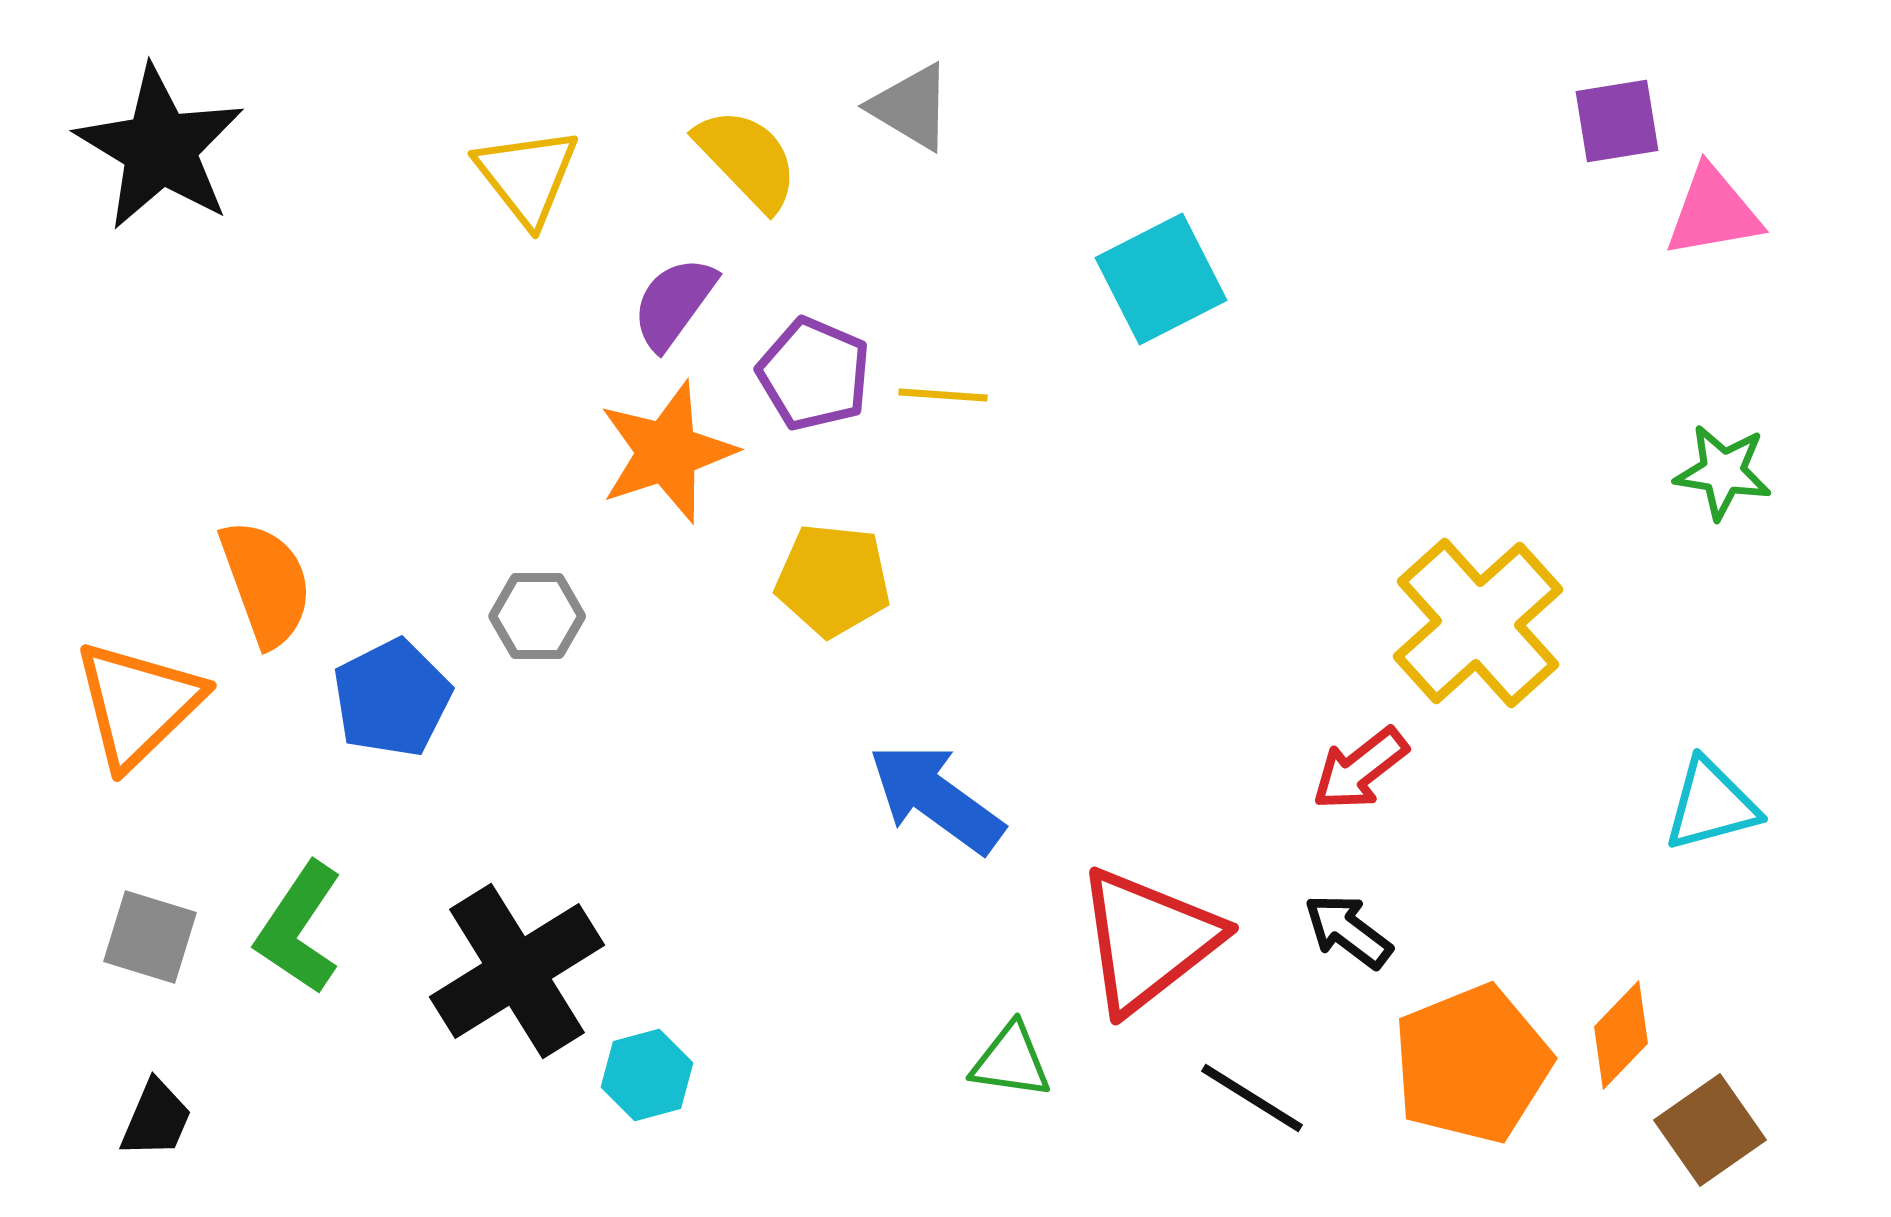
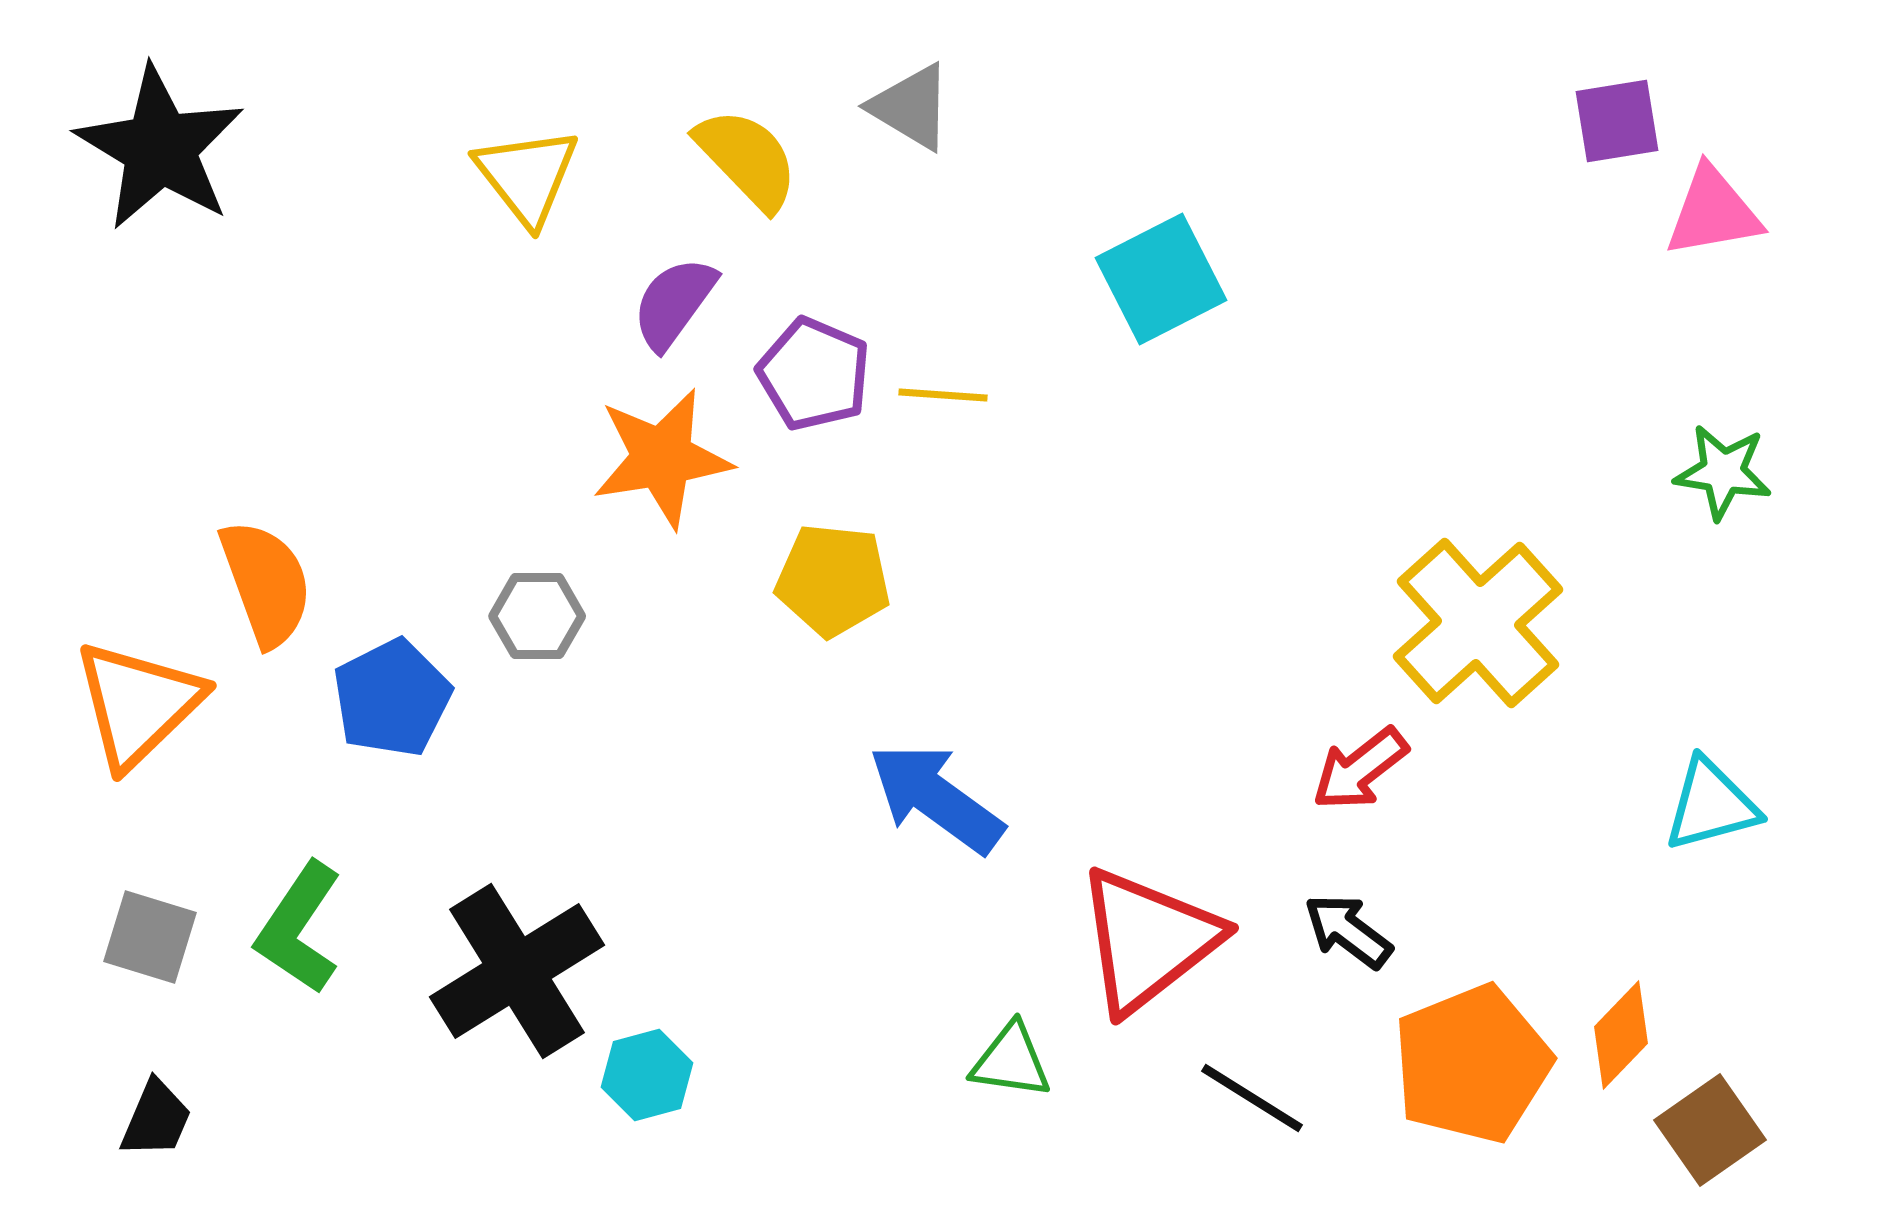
orange star: moved 5 px left, 6 px down; rotated 9 degrees clockwise
